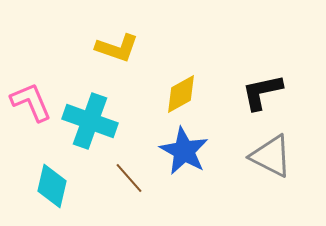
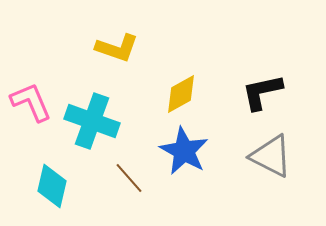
cyan cross: moved 2 px right
